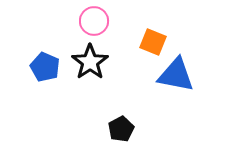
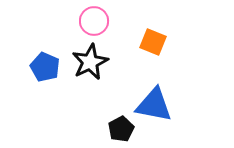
black star: rotated 9 degrees clockwise
blue triangle: moved 22 px left, 30 px down
